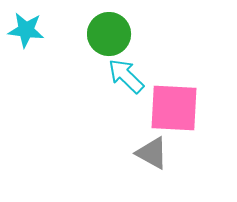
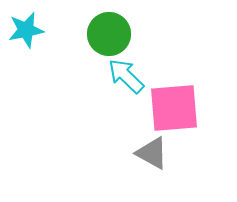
cyan star: rotated 18 degrees counterclockwise
pink square: rotated 8 degrees counterclockwise
